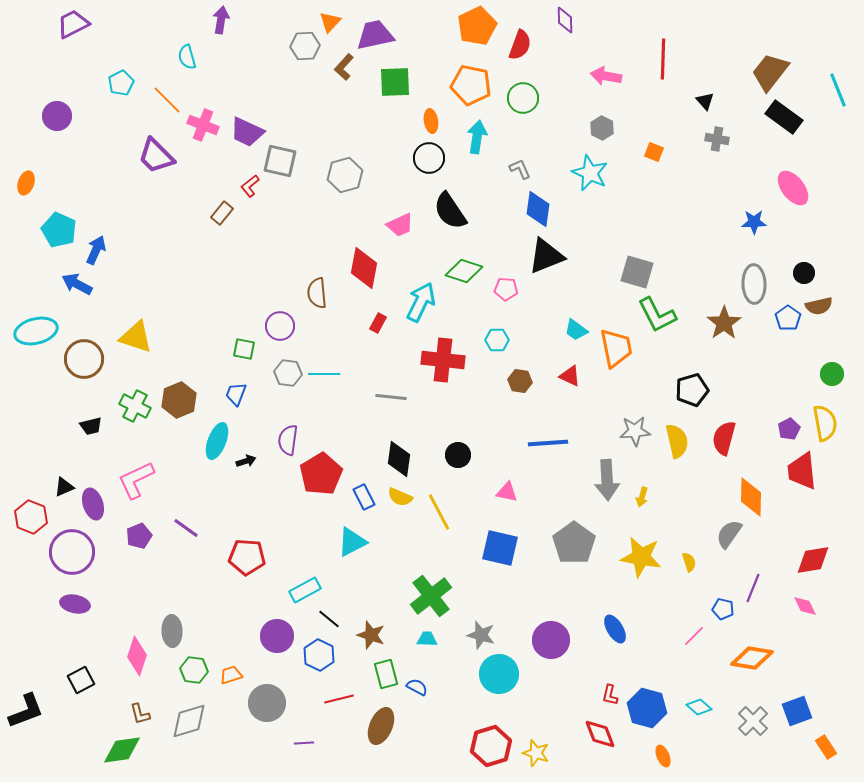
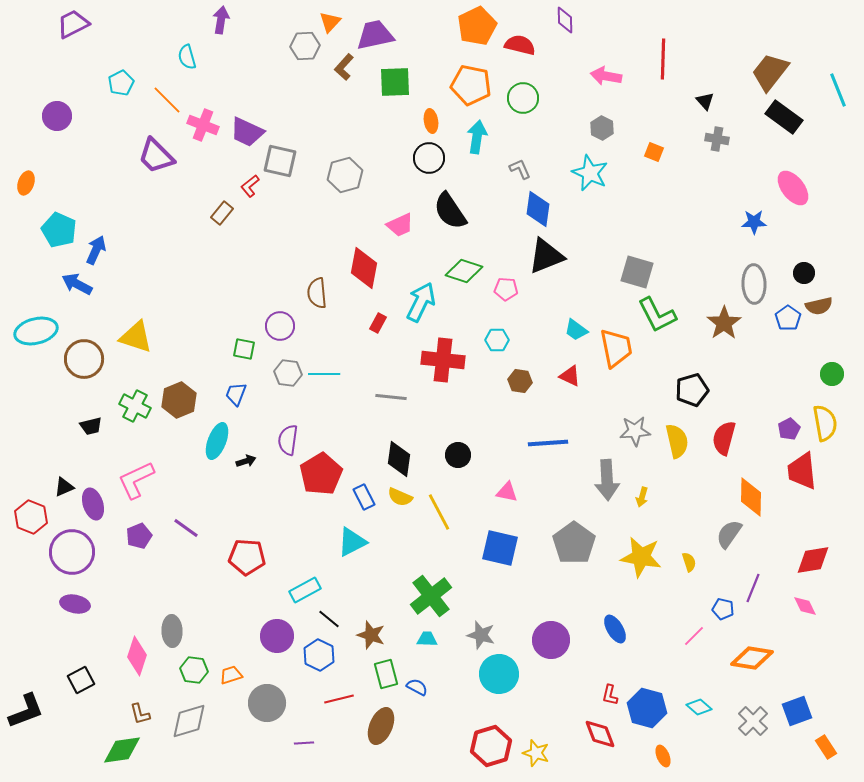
red semicircle at (520, 45): rotated 96 degrees counterclockwise
